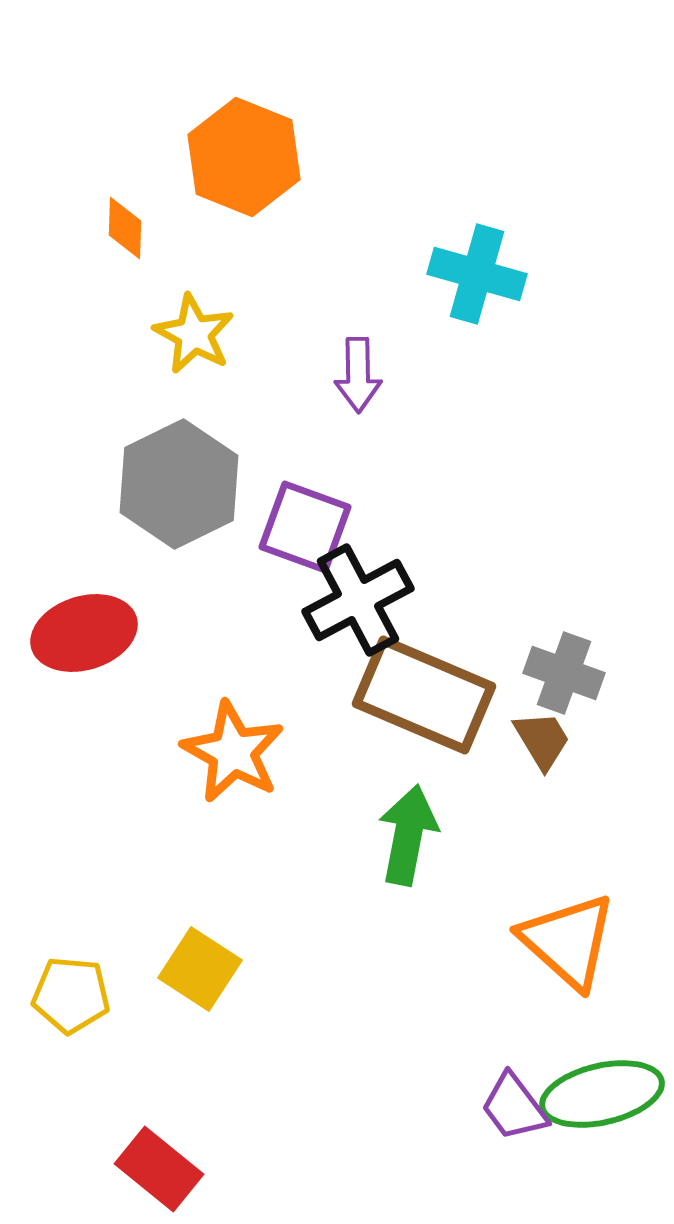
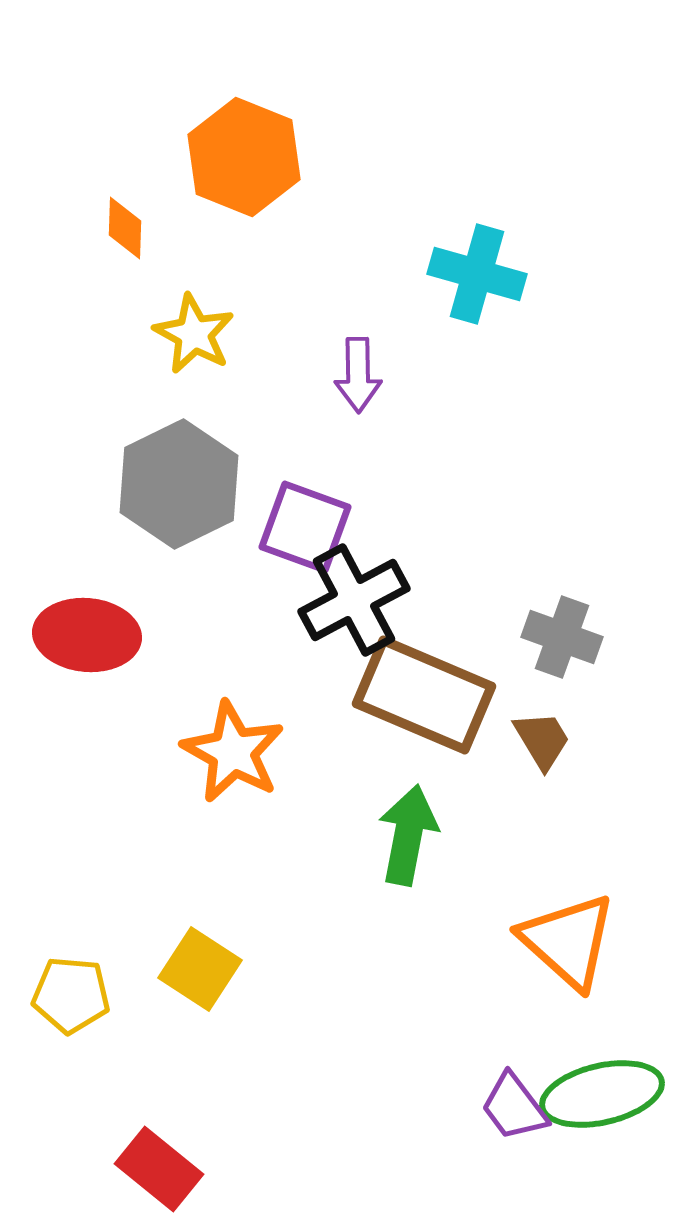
black cross: moved 4 px left
red ellipse: moved 3 px right, 2 px down; rotated 22 degrees clockwise
gray cross: moved 2 px left, 36 px up
